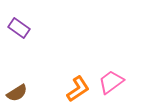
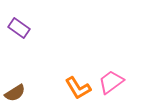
orange L-shape: moved 1 px up; rotated 92 degrees clockwise
brown semicircle: moved 2 px left
